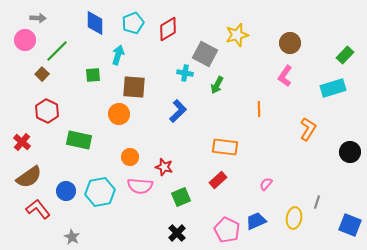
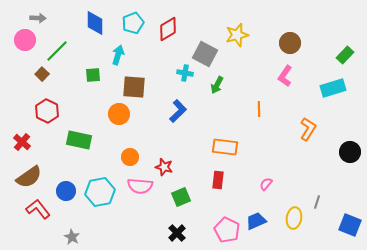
red rectangle at (218, 180): rotated 42 degrees counterclockwise
